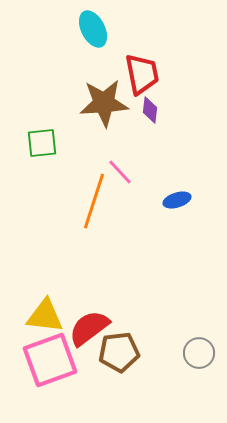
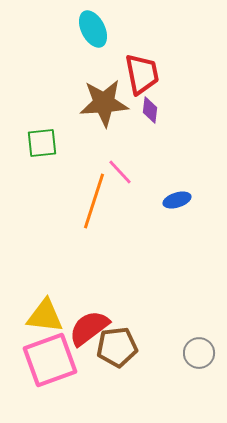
brown pentagon: moved 2 px left, 5 px up
